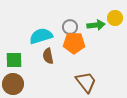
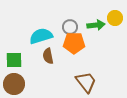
brown circle: moved 1 px right
